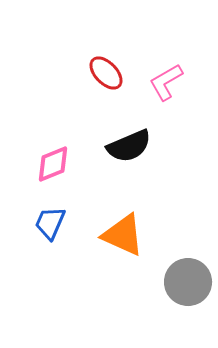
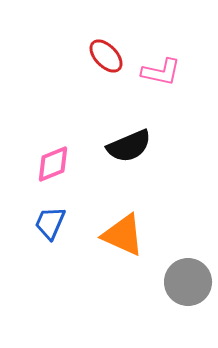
red ellipse: moved 17 px up
pink L-shape: moved 5 px left, 10 px up; rotated 138 degrees counterclockwise
